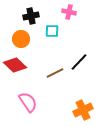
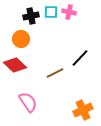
cyan square: moved 1 px left, 19 px up
black line: moved 1 px right, 4 px up
